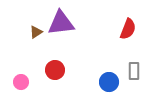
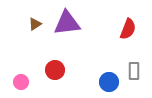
purple triangle: moved 6 px right
brown triangle: moved 1 px left, 8 px up
